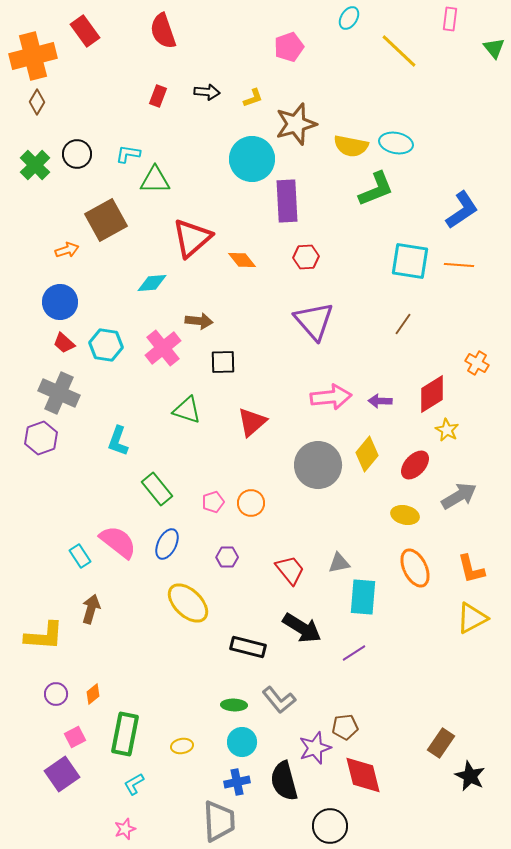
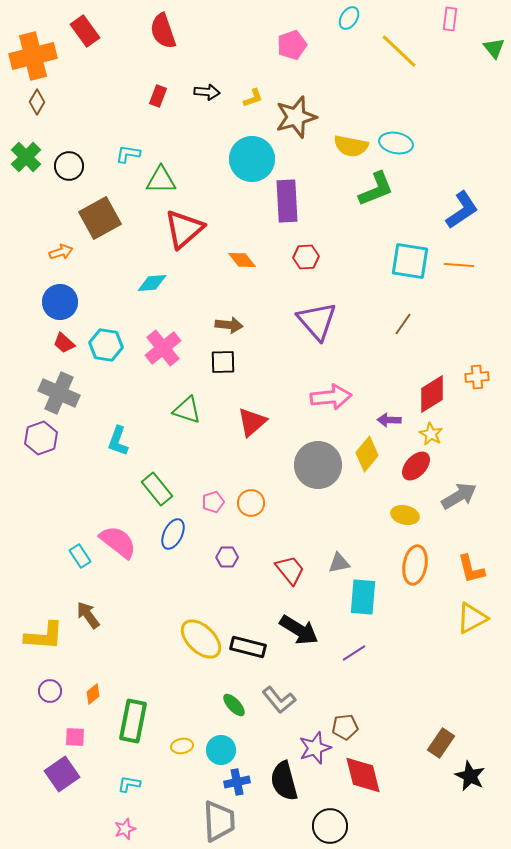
pink pentagon at (289, 47): moved 3 px right, 2 px up
brown star at (296, 124): moved 7 px up
black circle at (77, 154): moved 8 px left, 12 px down
green cross at (35, 165): moved 9 px left, 8 px up
green triangle at (155, 180): moved 6 px right
brown square at (106, 220): moved 6 px left, 2 px up
red triangle at (192, 238): moved 8 px left, 9 px up
orange arrow at (67, 250): moved 6 px left, 2 px down
brown arrow at (199, 321): moved 30 px right, 4 px down
purple triangle at (314, 321): moved 3 px right
orange cross at (477, 363): moved 14 px down; rotated 35 degrees counterclockwise
purple arrow at (380, 401): moved 9 px right, 19 px down
yellow star at (447, 430): moved 16 px left, 4 px down
red ellipse at (415, 465): moved 1 px right, 1 px down
blue ellipse at (167, 544): moved 6 px right, 10 px up
orange ellipse at (415, 568): moved 3 px up; rotated 36 degrees clockwise
yellow ellipse at (188, 603): moved 13 px right, 36 px down
brown arrow at (91, 609): moved 3 px left, 6 px down; rotated 52 degrees counterclockwise
black arrow at (302, 628): moved 3 px left, 2 px down
purple circle at (56, 694): moved 6 px left, 3 px up
green ellipse at (234, 705): rotated 45 degrees clockwise
green rectangle at (125, 734): moved 8 px right, 13 px up
pink square at (75, 737): rotated 30 degrees clockwise
cyan circle at (242, 742): moved 21 px left, 8 px down
cyan L-shape at (134, 784): moved 5 px left; rotated 40 degrees clockwise
